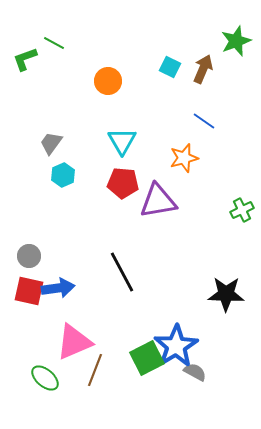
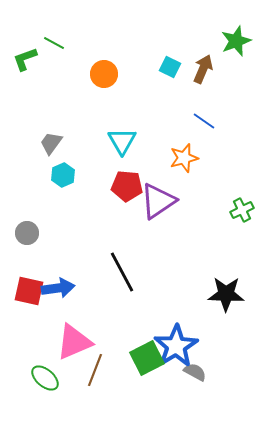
orange circle: moved 4 px left, 7 px up
red pentagon: moved 4 px right, 3 px down
purple triangle: rotated 24 degrees counterclockwise
gray circle: moved 2 px left, 23 px up
